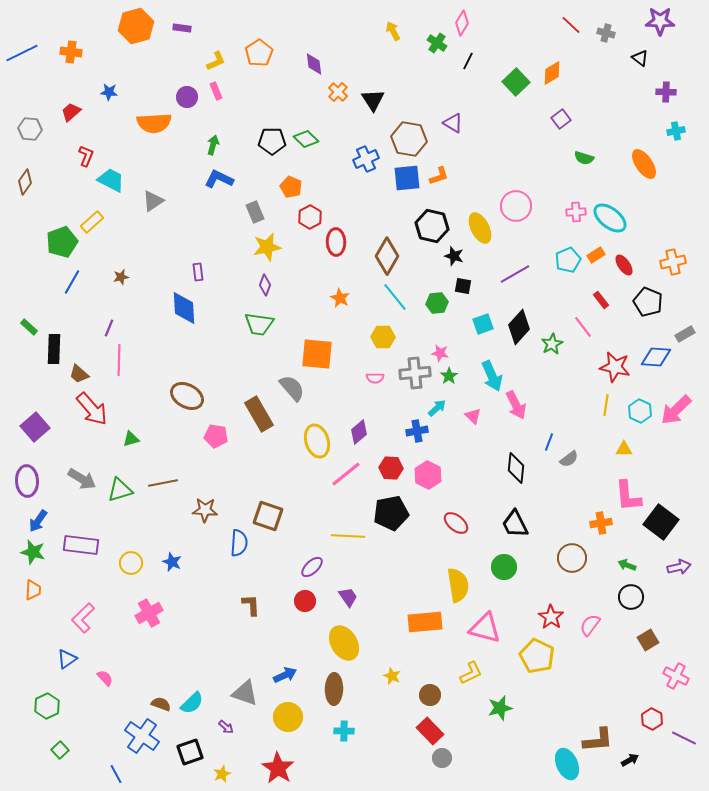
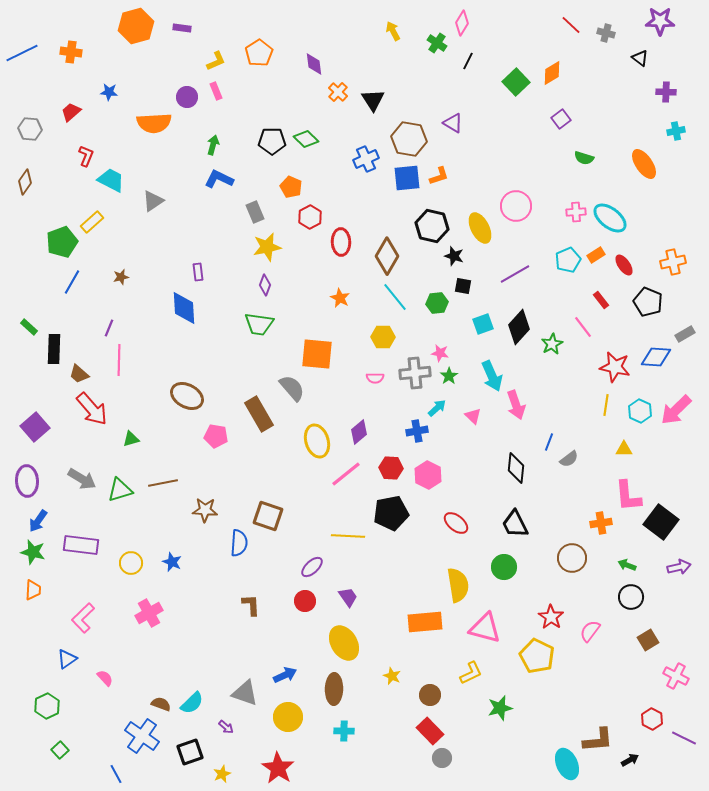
red ellipse at (336, 242): moved 5 px right
pink arrow at (516, 405): rotated 8 degrees clockwise
pink semicircle at (590, 625): moved 6 px down
